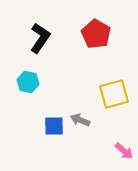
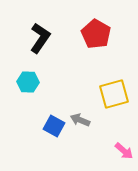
cyan hexagon: rotated 10 degrees counterclockwise
blue square: rotated 30 degrees clockwise
